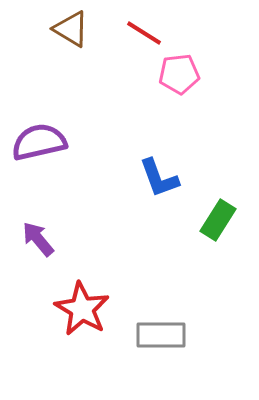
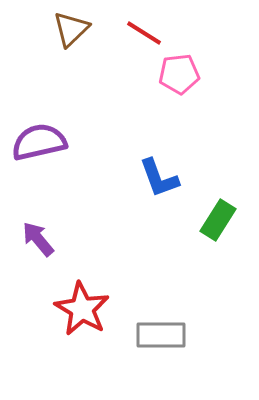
brown triangle: rotated 45 degrees clockwise
